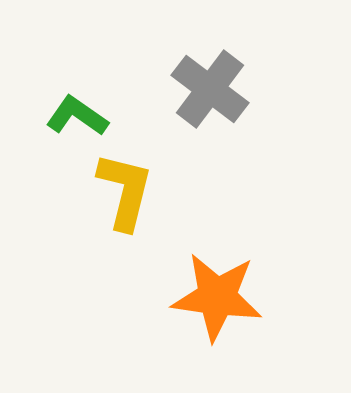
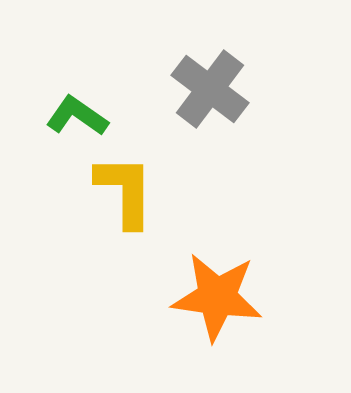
yellow L-shape: rotated 14 degrees counterclockwise
